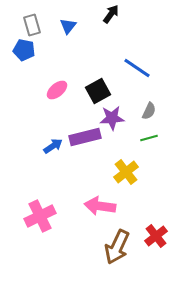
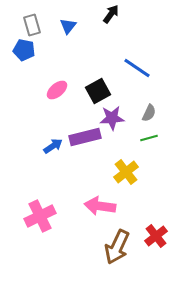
gray semicircle: moved 2 px down
